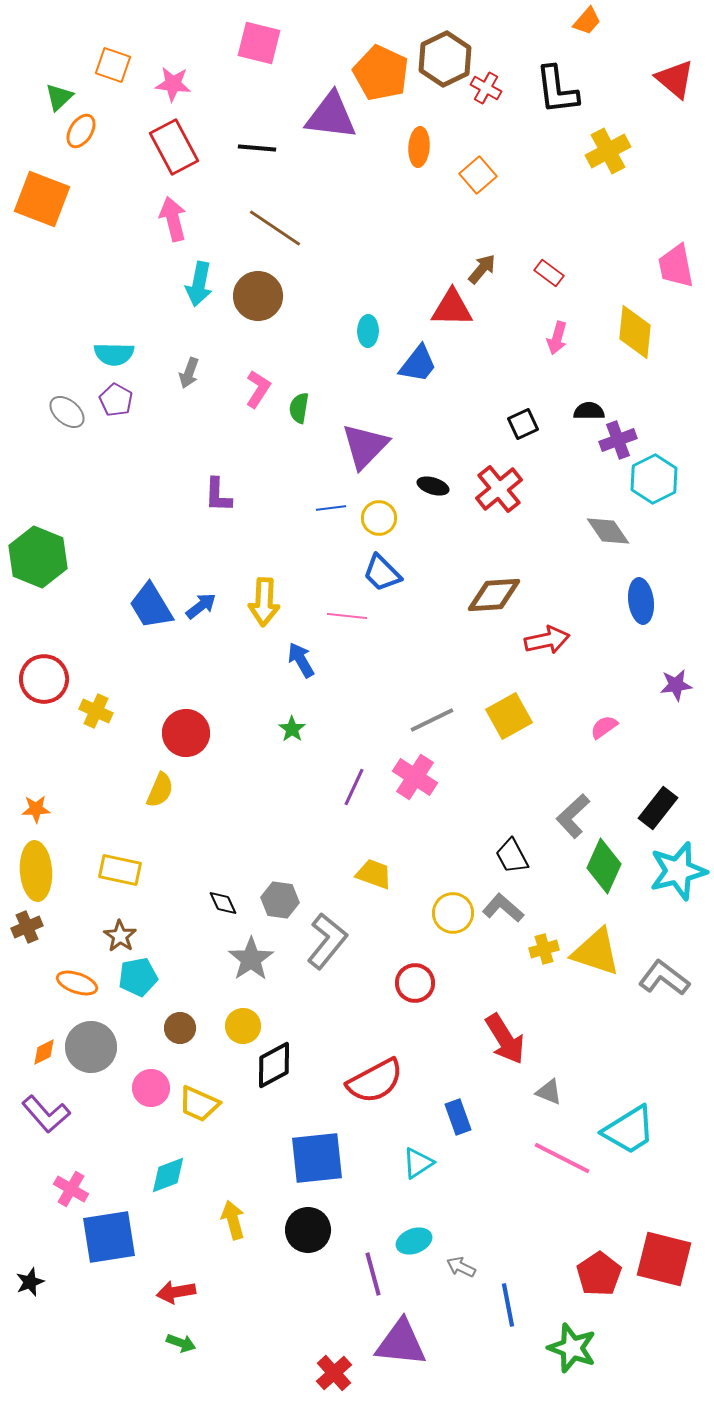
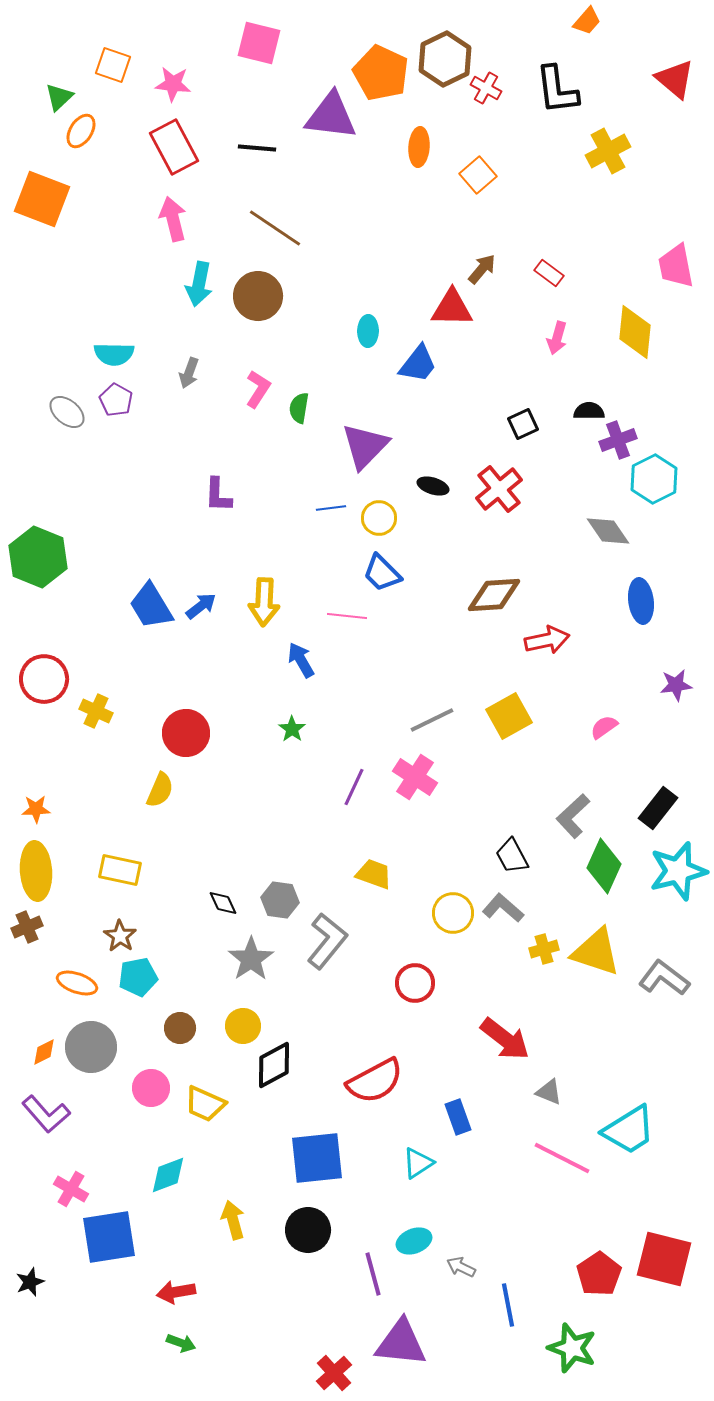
red arrow at (505, 1039): rotated 20 degrees counterclockwise
yellow trapezoid at (199, 1104): moved 6 px right
